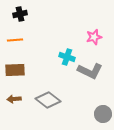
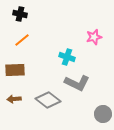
black cross: rotated 24 degrees clockwise
orange line: moved 7 px right; rotated 35 degrees counterclockwise
gray L-shape: moved 13 px left, 12 px down
